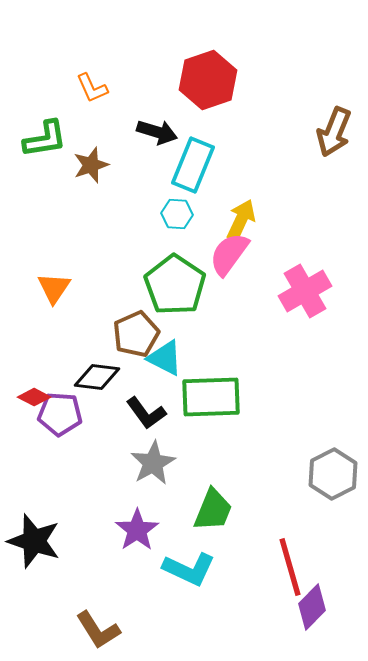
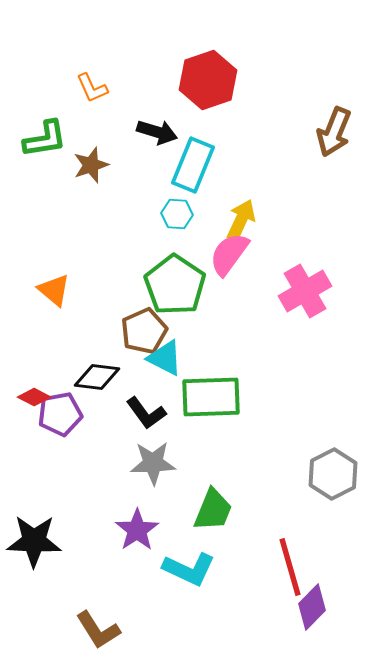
orange triangle: moved 2 px down; rotated 24 degrees counterclockwise
brown pentagon: moved 8 px right, 3 px up
purple pentagon: rotated 15 degrees counterclockwise
gray star: rotated 27 degrees clockwise
black star: rotated 16 degrees counterclockwise
